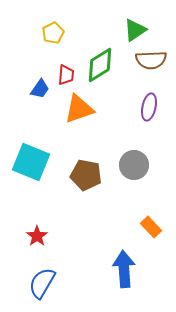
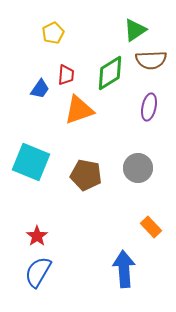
green diamond: moved 10 px right, 8 px down
orange triangle: moved 1 px down
gray circle: moved 4 px right, 3 px down
blue semicircle: moved 4 px left, 11 px up
